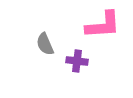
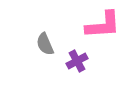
purple cross: rotated 35 degrees counterclockwise
